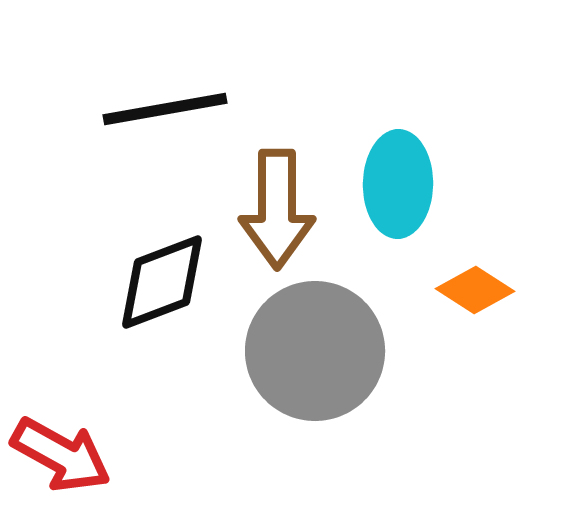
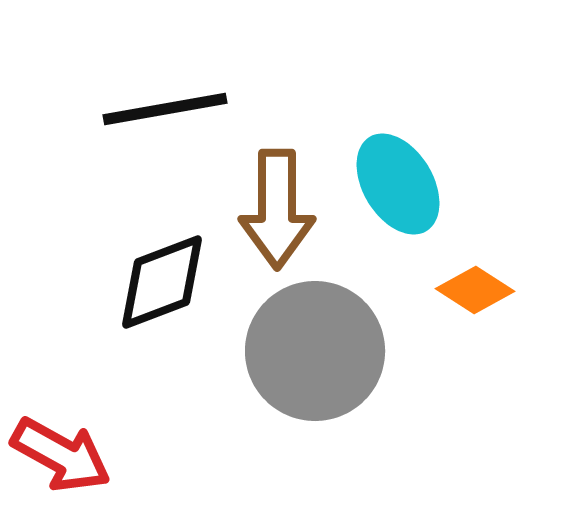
cyan ellipse: rotated 32 degrees counterclockwise
